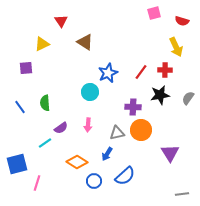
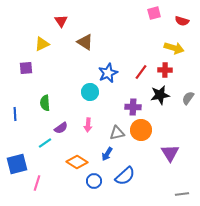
yellow arrow: moved 2 px left, 1 px down; rotated 48 degrees counterclockwise
blue line: moved 5 px left, 7 px down; rotated 32 degrees clockwise
